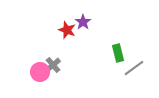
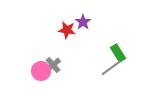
red star: rotated 12 degrees counterclockwise
green rectangle: rotated 18 degrees counterclockwise
gray line: moved 23 px left
pink circle: moved 1 px right, 1 px up
